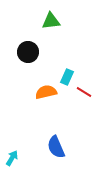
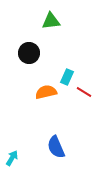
black circle: moved 1 px right, 1 px down
